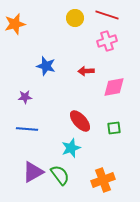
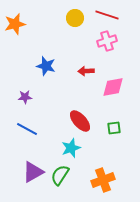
pink diamond: moved 1 px left
blue line: rotated 25 degrees clockwise
green semicircle: rotated 110 degrees counterclockwise
